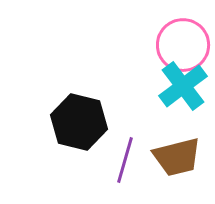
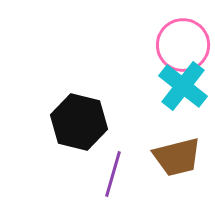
cyan cross: rotated 15 degrees counterclockwise
purple line: moved 12 px left, 14 px down
